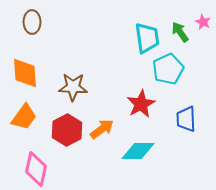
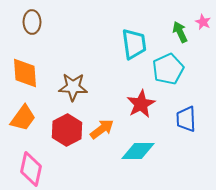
green arrow: rotated 10 degrees clockwise
cyan trapezoid: moved 13 px left, 6 px down
orange trapezoid: moved 1 px left, 1 px down
pink diamond: moved 5 px left
